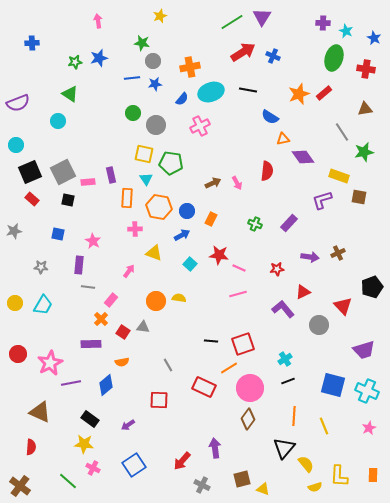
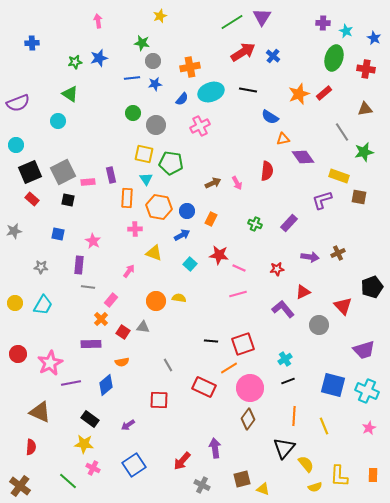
blue cross at (273, 56): rotated 16 degrees clockwise
